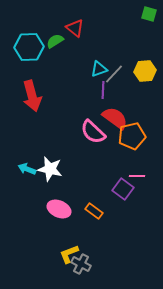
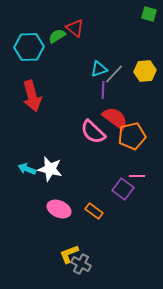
green semicircle: moved 2 px right, 5 px up
